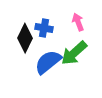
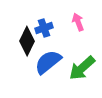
blue cross: rotated 30 degrees counterclockwise
black diamond: moved 2 px right, 3 px down
green arrow: moved 8 px right, 15 px down
